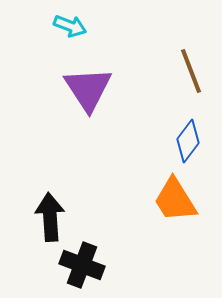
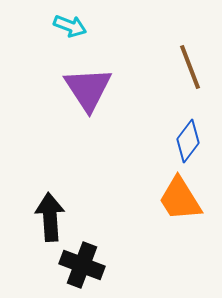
brown line: moved 1 px left, 4 px up
orange trapezoid: moved 5 px right, 1 px up
